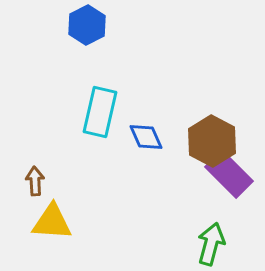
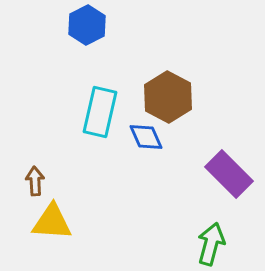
brown hexagon: moved 44 px left, 44 px up
